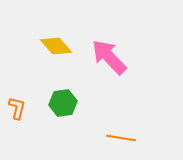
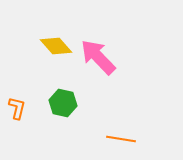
pink arrow: moved 11 px left
green hexagon: rotated 20 degrees clockwise
orange line: moved 1 px down
